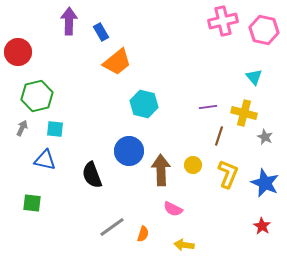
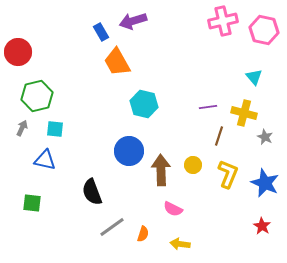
purple arrow: moved 64 px right; rotated 108 degrees counterclockwise
orange trapezoid: rotated 100 degrees clockwise
black semicircle: moved 17 px down
yellow arrow: moved 4 px left, 1 px up
